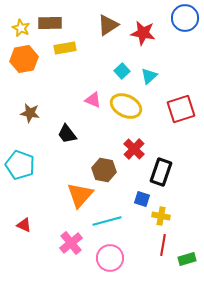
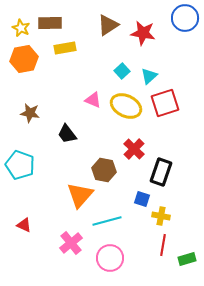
red square: moved 16 px left, 6 px up
